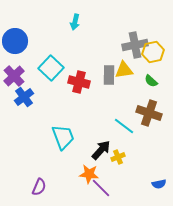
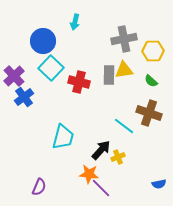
blue circle: moved 28 px right
gray cross: moved 11 px left, 6 px up
yellow hexagon: moved 1 px up; rotated 10 degrees clockwise
cyan trapezoid: rotated 36 degrees clockwise
